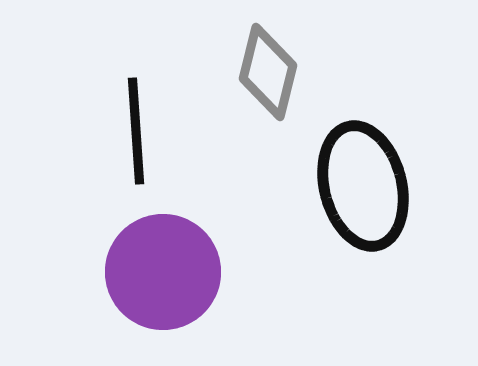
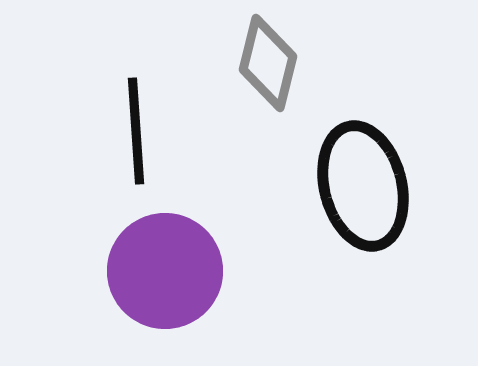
gray diamond: moved 9 px up
purple circle: moved 2 px right, 1 px up
